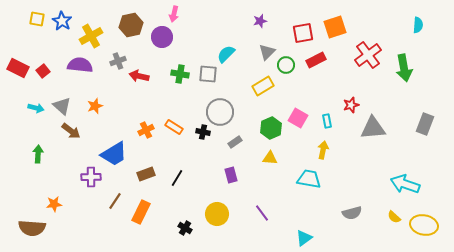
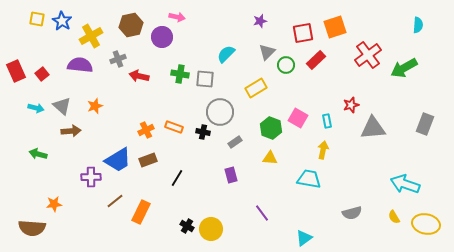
pink arrow at (174, 14): moved 3 px right, 3 px down; rotated 91 degrees counterclockwise
red rectangle at (316, 60): rotated 18 degrees counterclockwise
gray cross at (118, 61): moved 2 px up
red rectangle at (18, 68): moved 2 px left, 3 px down; rotated 40 degrees clockwise
green arrow at (404, 68): rotated 72 degrees clockwise
red square at (43, 71): moved 1 px left, 3 px down
gray square at (208, 74): moved 3 px left, 5 px down
yellow rectangle at (263, 86): moved 7 px left, 2 px down
orange rectangle at (174, 127): rotated 12 degrees counterclockwise
green hexagon at (271, 128): rotated 15 degrees counterclockwise
brown arrow at (71, 131): rotated 42 degrees counterclockwise
green arrow at (38, 154): rotated 78 degrees counterclockwise
blue trapezoid at (114, 154): moved 4 px right, 6 px down
brown rectangle at (146, 174): moved 2 px right, 14 px up
brown line at (115, 201): rotated 18 degrees clockwise
yellow circle at (217, 214): moved 6 px left, 15 px down
yellow semicircle at (394, 217): rotated 16 degrees clockwise
yellow ellipse at (424, 225): moved 2 px right, 1 px up
black cross at (185, 228): moved 2 px right, 2 px up
